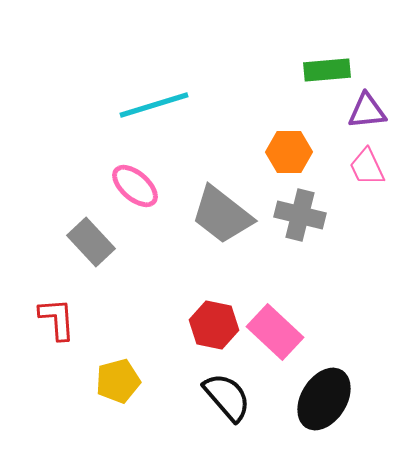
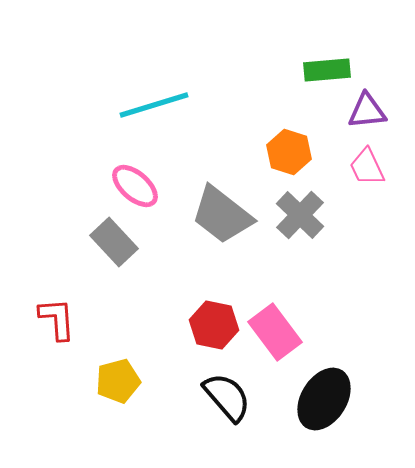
orange hexagon: rotated 18 degrees clockwise
gray cross: rotated 30 degrees clockwise
gray rectangle: moved 23 px right
pink rectangle: rotated 10 degrees clockwise
